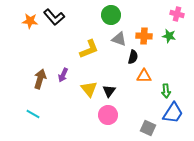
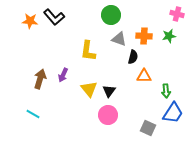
green star: rotated 24 degrees counterclockwise
yellow L-shape: moved 1 px left, 2 px down; rotated 120 degrees clockwise
